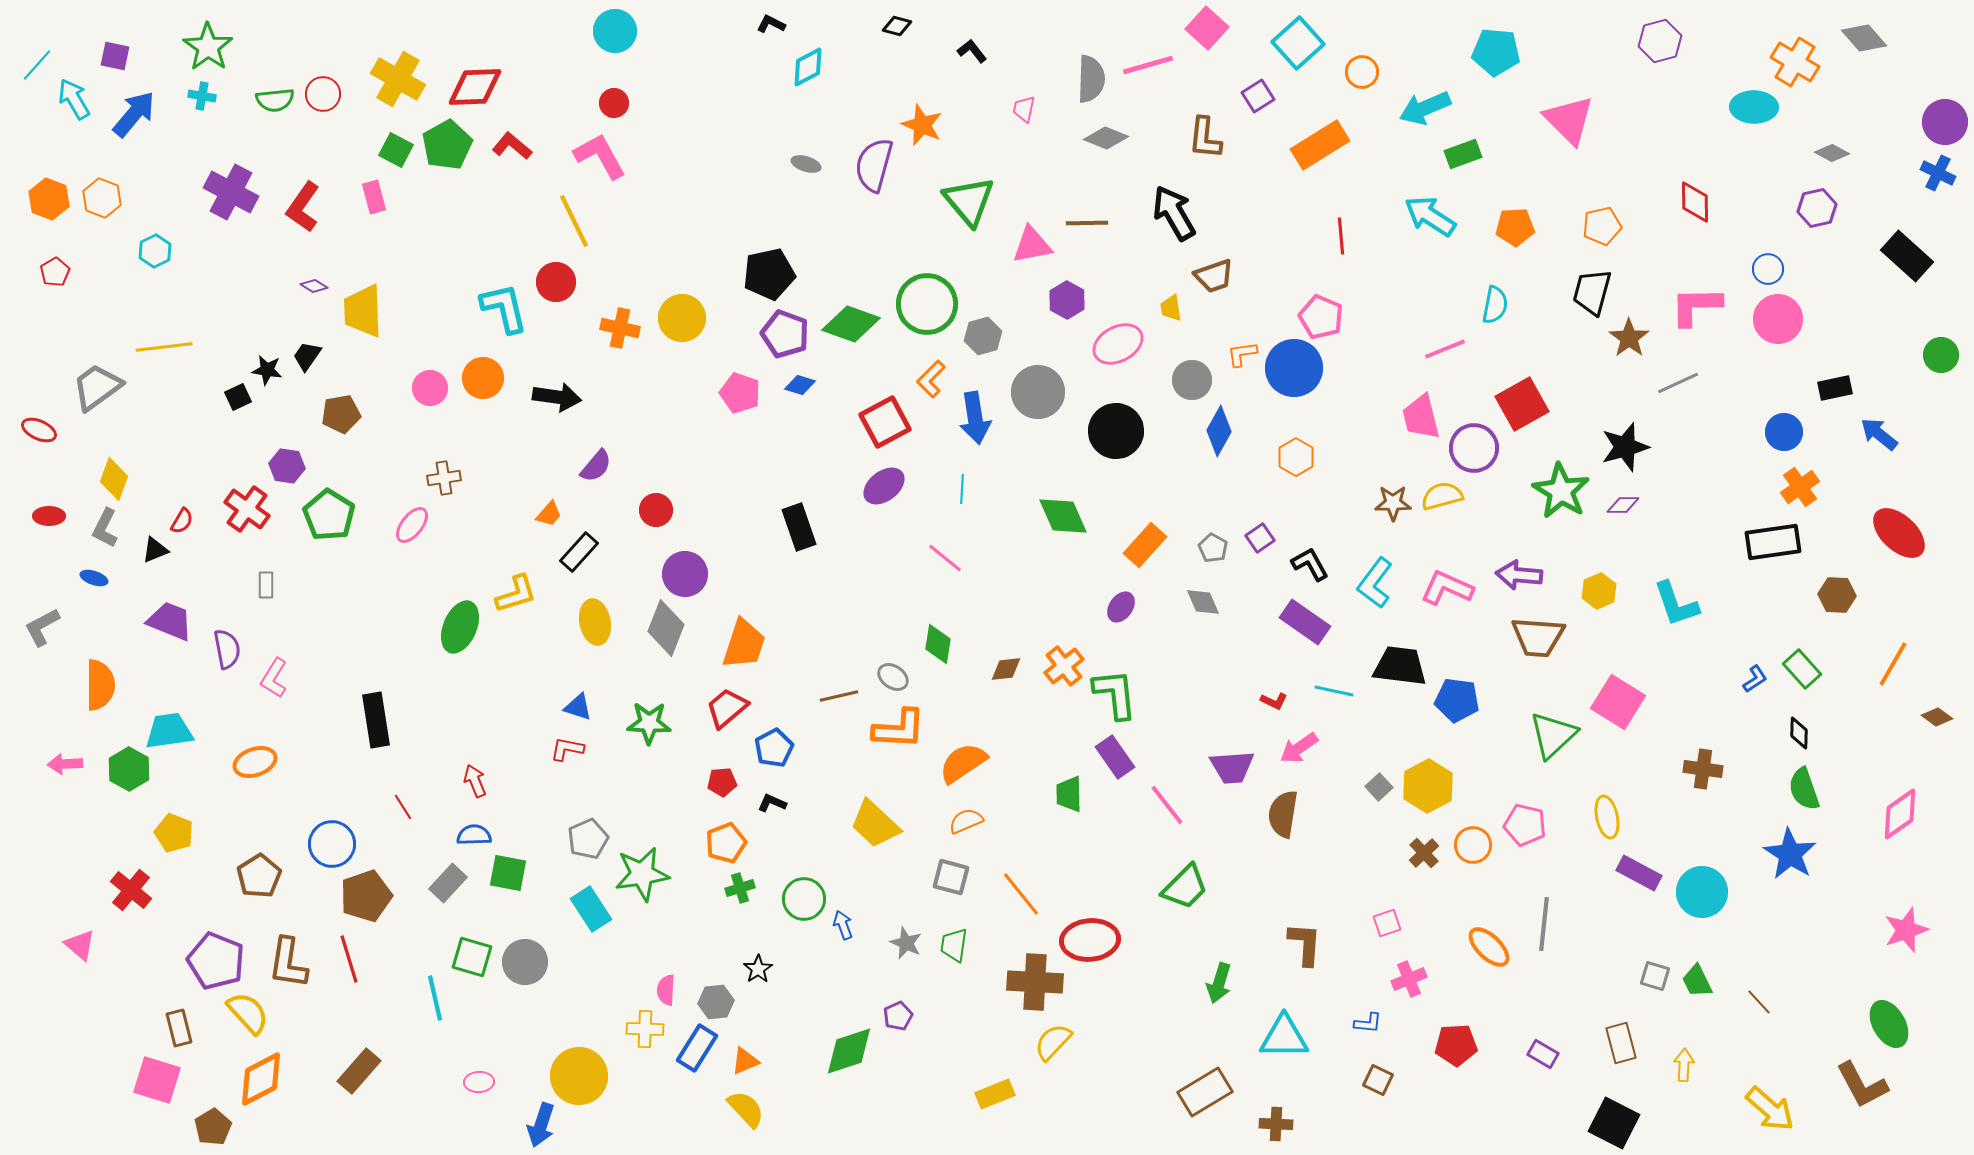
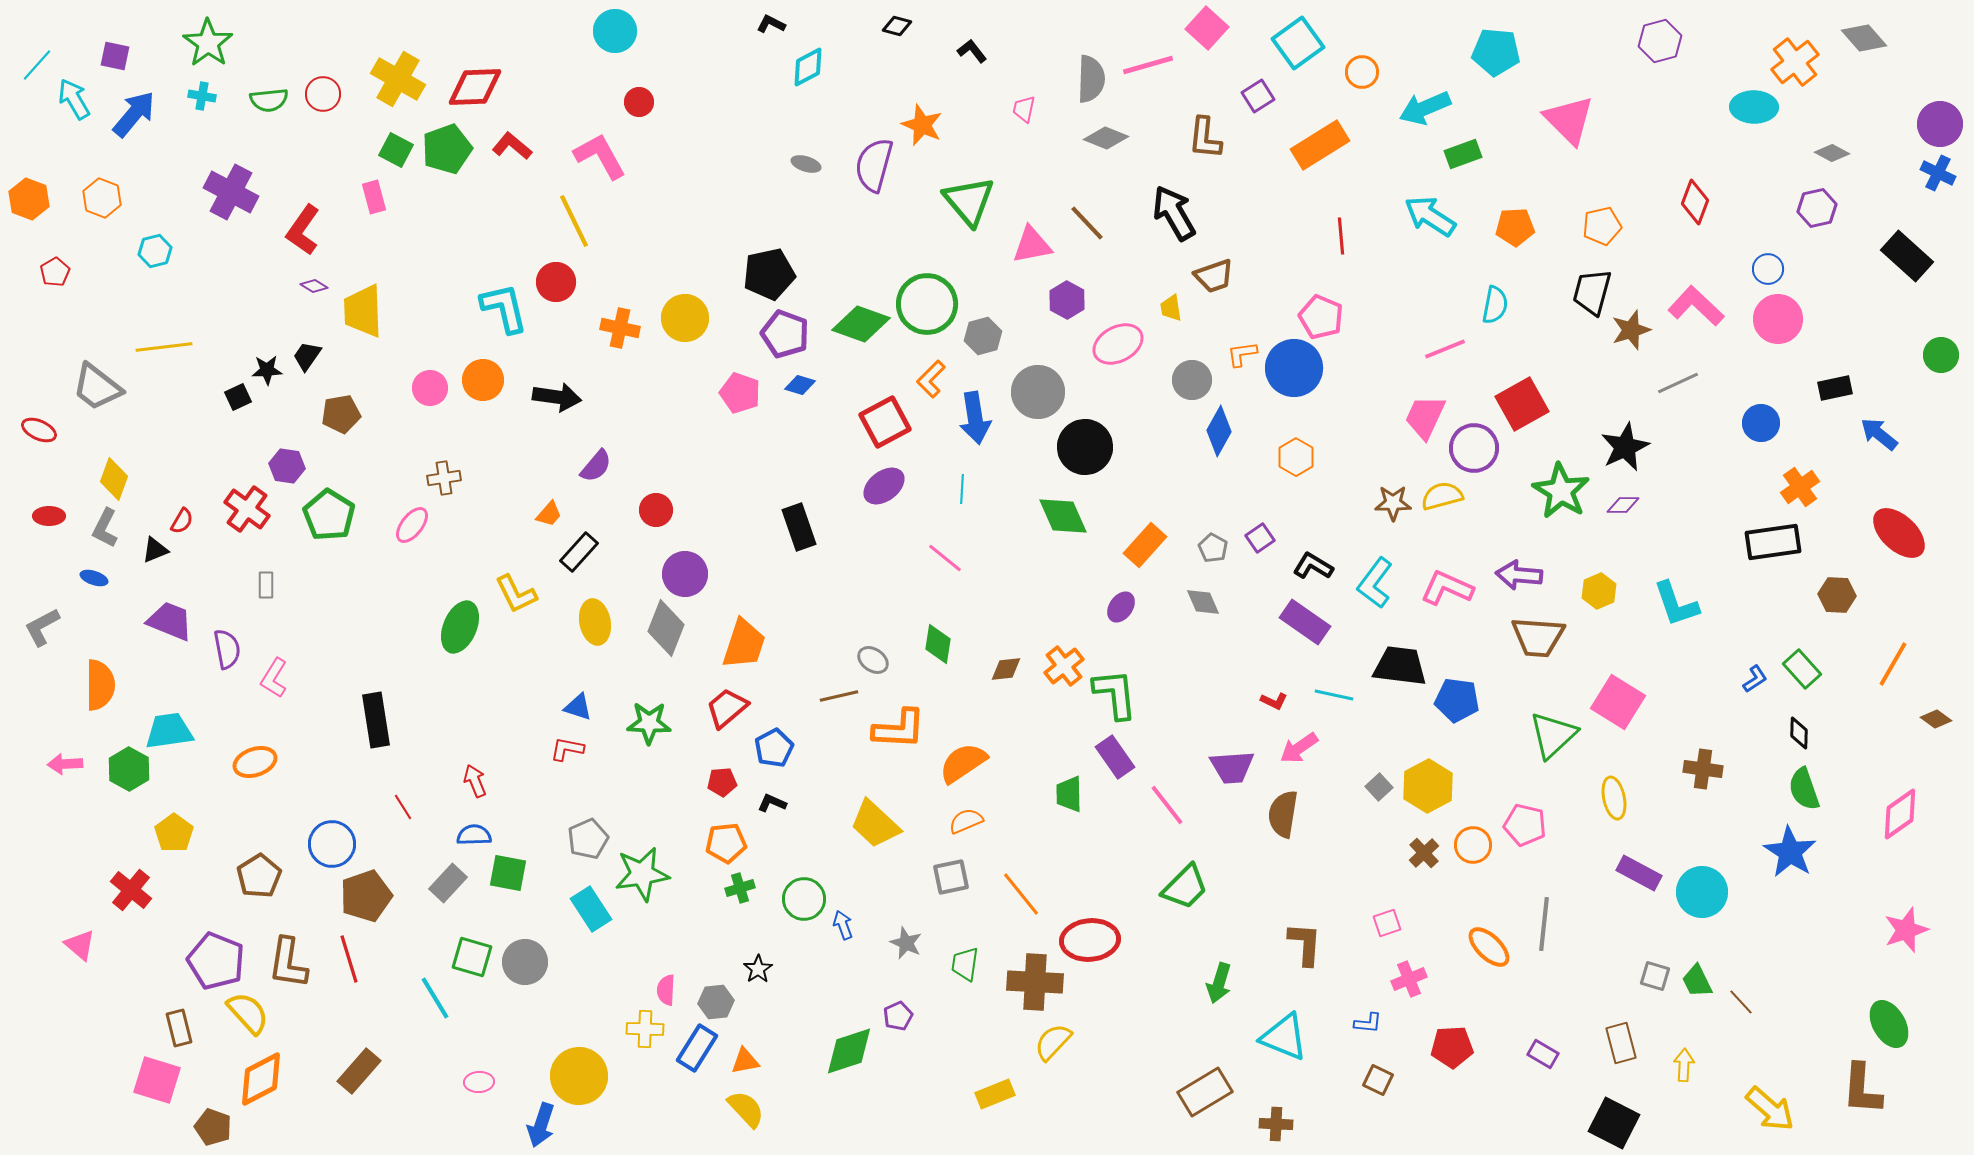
cyan square at (1298, 43): rotated 6 degrees clockwise
green star at (208, 47): moved 4 px up
orange cross at (1795, 62): rotated 21 degrees clockwise
green semicircle at (275, 100): moved 6 px left
red circle at (614, 103): moved 25 px right, 1 px up
purple circle at (1945, 122): moved 5 px left, 2 px down
green pentagon at (447, 145): moved 4 px down; rotated 9 degrees clockwise
orange hexagon at (49, 199): moved 20 px left
red diamond at (1695, 202): rotated 21 degrees clockwise
red L-shape at (303, 207): moved 23 px down
brown line at (1087, 223): rotated 48 degrees clockwise
cyan hexagon at (155, 251): rotated 12 degrees clockwise
pink L-shape at (1696, 306): rotated 44 degrees clockwise
yellow circle at (682, 318): moved 3 px right
green diamond at (851, 324): moved 10 px right
brown star at (1629, 338): moved 2 px right, 8 px up; rotated 18 degrees clockwise
black star at (267, 370): rotated 12 degrees counterclockwise
orange circle at (483, 378): moved 2 px down
gray trapezoid at (97, 387): rotated 106 degrees counterclockwise
pink trapezoid at (1421, 417): moved 4 px right; rotated 39 degrees clockwise
black circle at (1116, 431): moved 31 px left, 16 px down
blue circle at (1784, 432): moved 23 px left, 9 px up
black star at (1625, 447): rotated 9 degrees counterclockwise
black L-shape at (1310, 564): moved 3 px right, 2 px down; rotated 30 degrees counterclockwise
yellow L-shape at (516, 594): rotated 81 degrees clockwise
gray ellipse at (893, 677): moved 20 px left, 17 px up
cyan line at (1334, 691): moved 4 px down
brown diamond at (1937, 717): moved 1 px left, 2 px down
yellow ellipse at (1607, 817): moved 7 px right, 19 px up
yellow pentagon at (174, 833): rotated 15 degrees clockwise
orange pentagon at (726, 843): rotated 15 degrees clockwise
blue star at (1790, 854): moved 2 px up
gray square at (951, 877): rotated 27 degrees counterclockwise
green trapezoid at (954, 945): moved 11 px right, 19 px down
cyan line at (435, 998): rotated 18 degrees counterclockwise
brown line at (1759, 1002): moved 18 px left
cyan triangle at (1284, 1037): rotated 22 degrees clockwise
red pentagon at (1456, 1045): moved 4 px left, 2 px down
orange triangle at (745, 1061): rotated 12 degrees clockwise
brown L-shape at (1862, 1085): moved 4 px down; rotated 32 degrees clockwise
brown pentagon at (213, 1127): rotated 21 degrees counterclockwise
